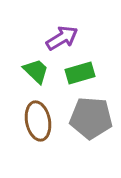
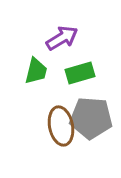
green trapezoid: rotated 60 degrees clockwise
brown ellipse: moved 23 px right, 5 px down
